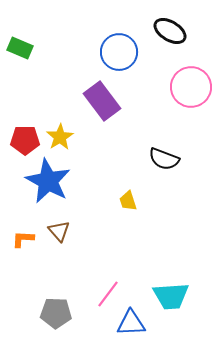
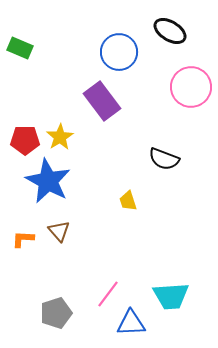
gray pentagon: rotated 20 degrees counterclockwise
